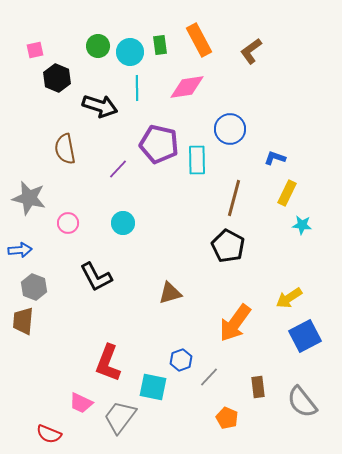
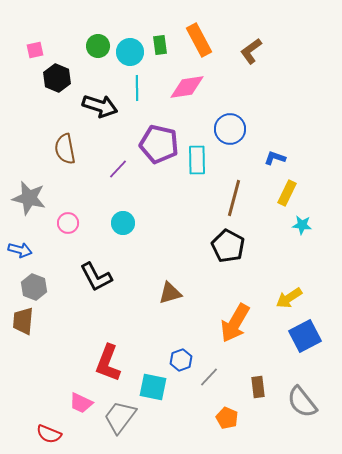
blue arrow at (20, 250): rotated 20 degrees clockwise
orange arrow at (235, 323): rotated 6 degrees counterclockwise
